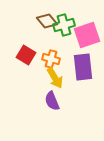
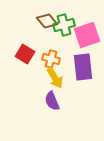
red square: moved 1 px left, 1 px up
